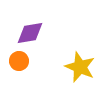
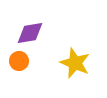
yellow star: moved 5 px left, 4 px up
